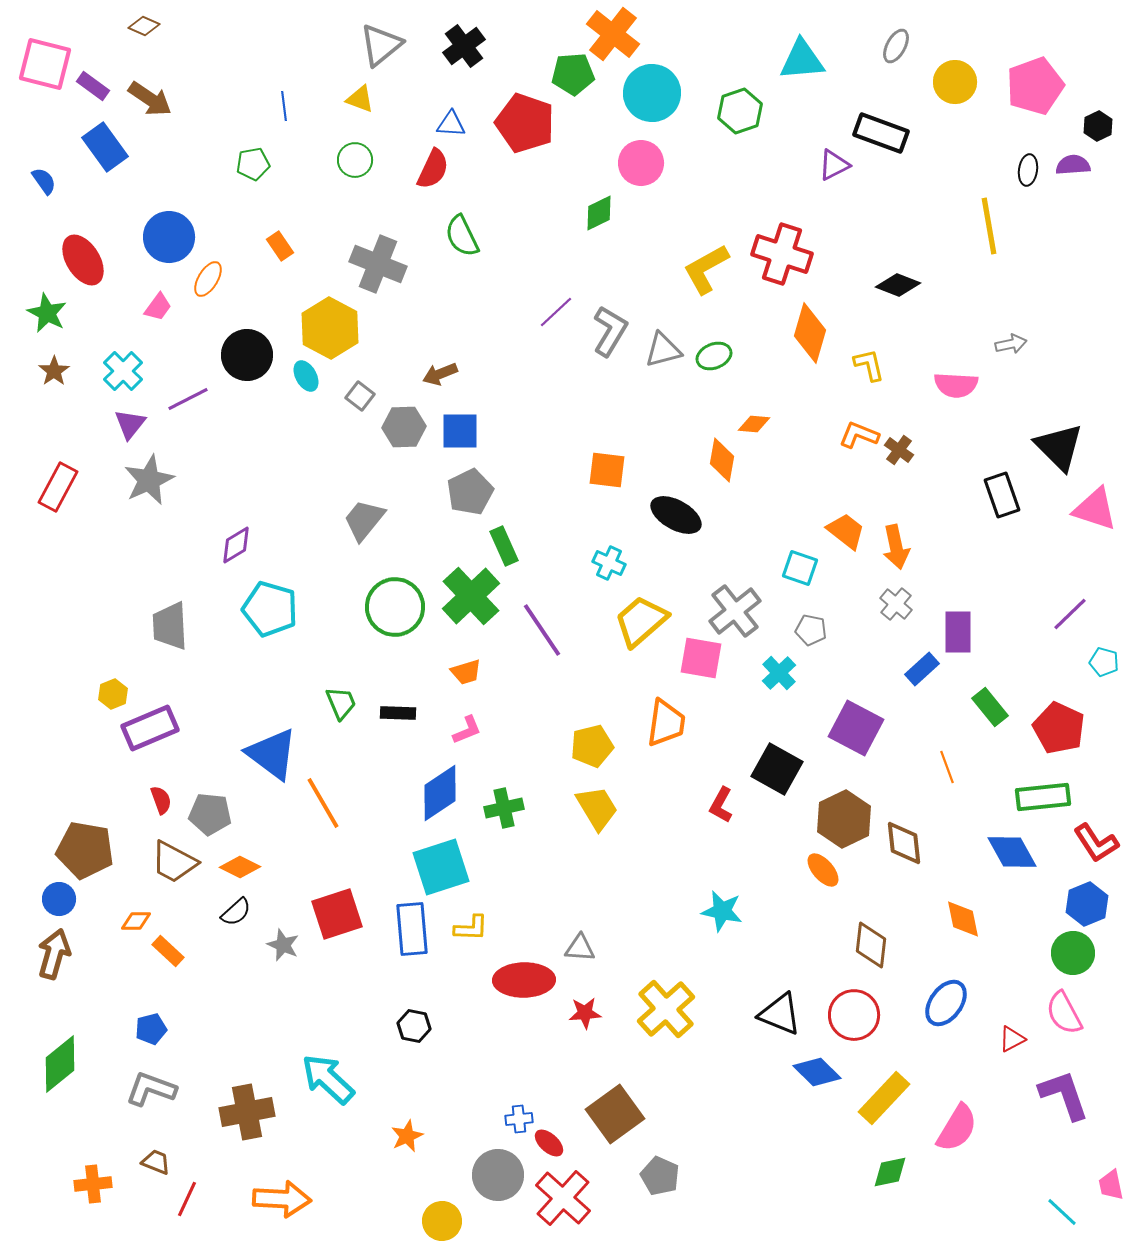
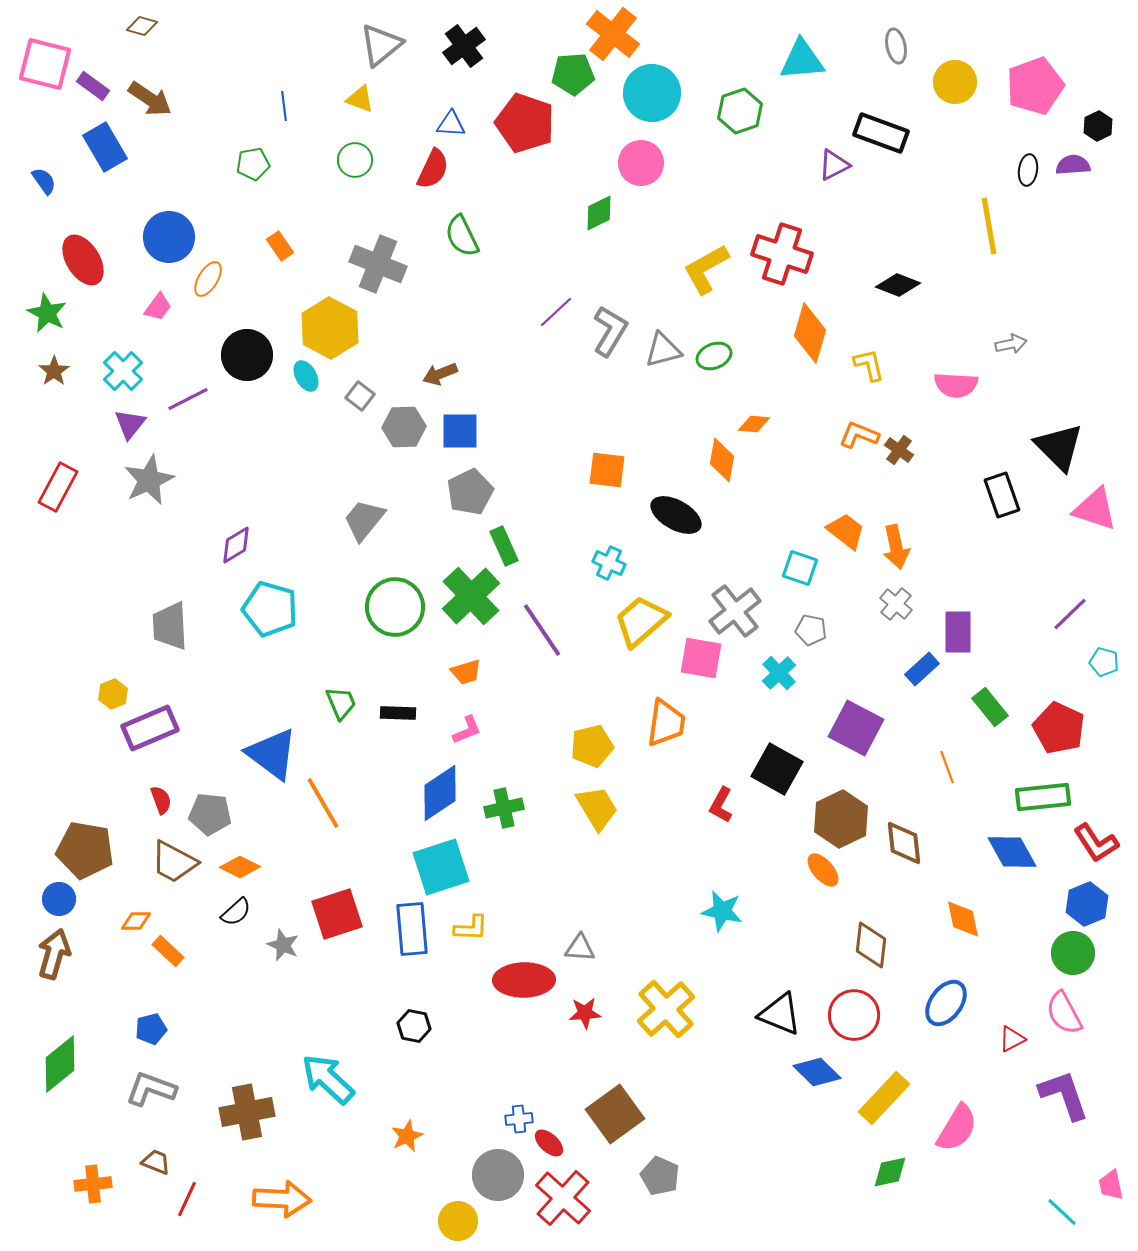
brown diamond at (144, 26): moved 2 px left; rotated 8 degrees counterclockwise
gray ellipse at (896, 46): rotated 40 degrees counterclockwise
blue rectangle at (105, 147): rotated 6 degrees clockwise
brown hexagon at (844, 819): moved 3 px left
yellow circle at (442, 1221): moved 16 px right
